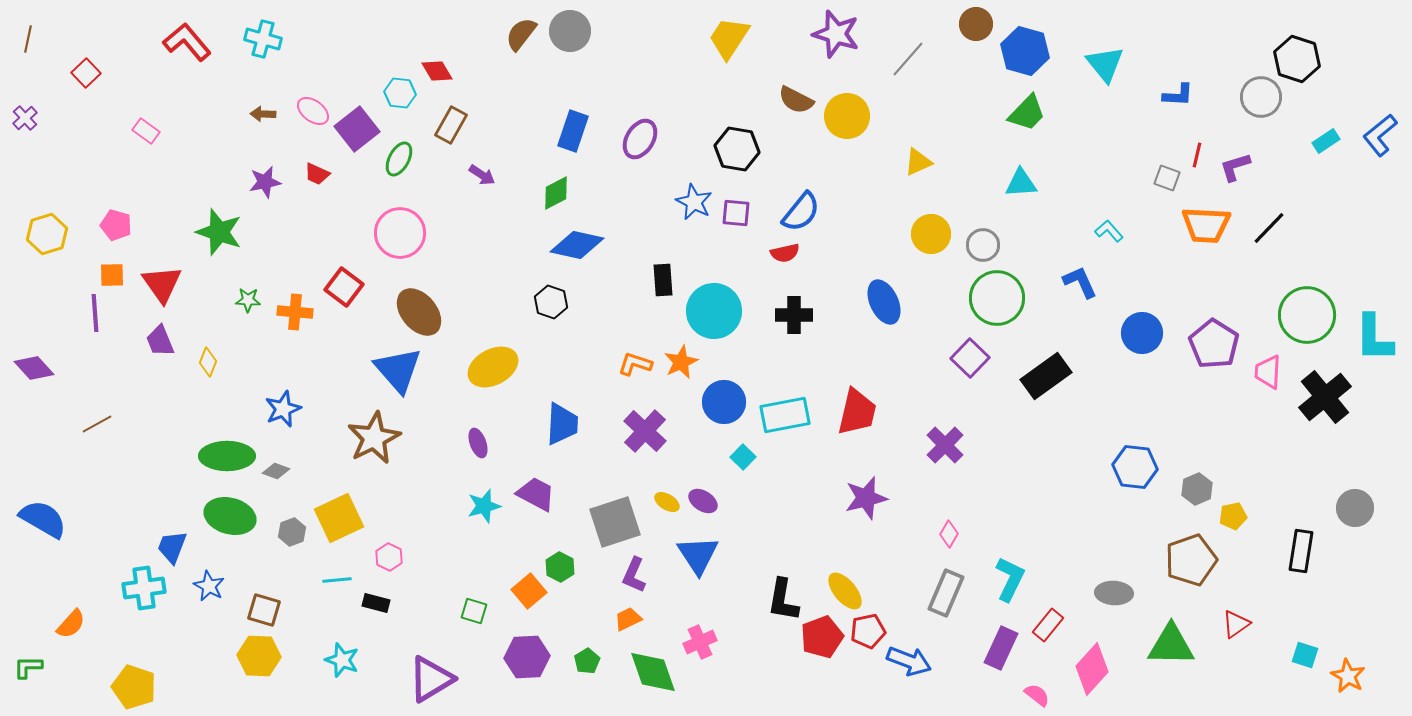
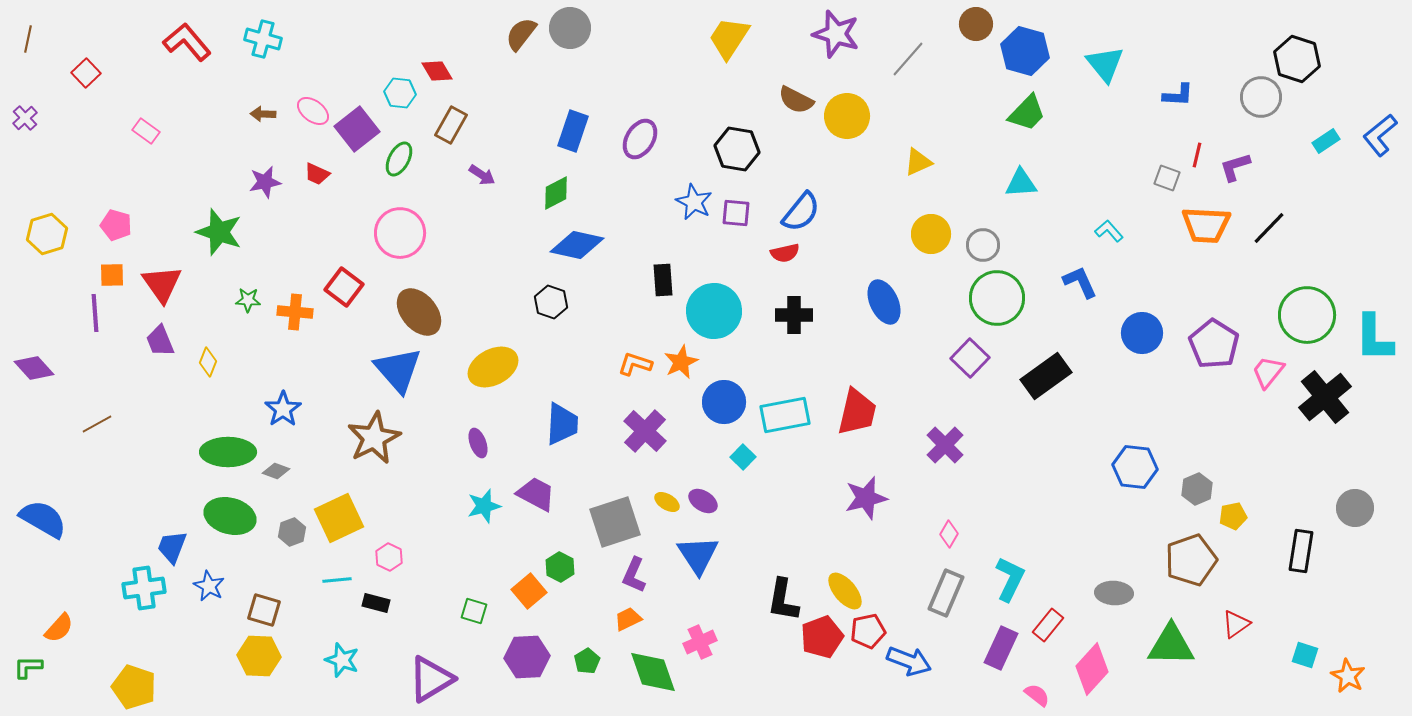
gray circle at (570, 31): moved 3 px up
pink trapezoid at (1268, 372): rotated 36 degrees clockwise
blue star at (283, 409): rotated 12 degrees counterclockwise
green ellipse at (227, 456): moved 1 px right, 4 px up
orange semicircle at (71, 624): moved 12 px left, 4 px down
